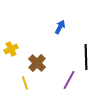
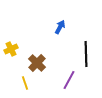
black line: moved 3 px up
